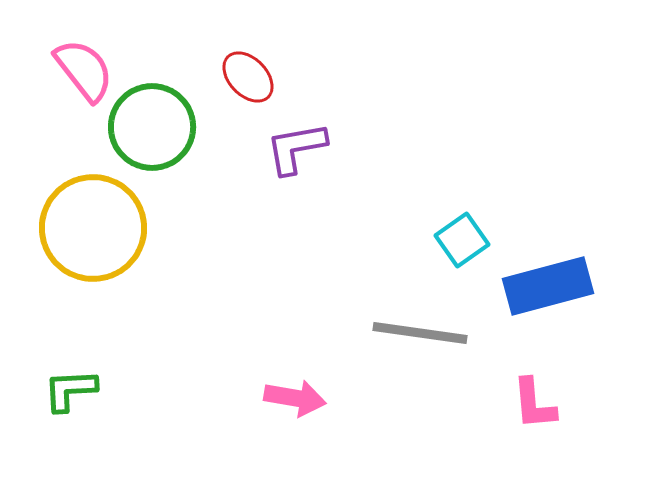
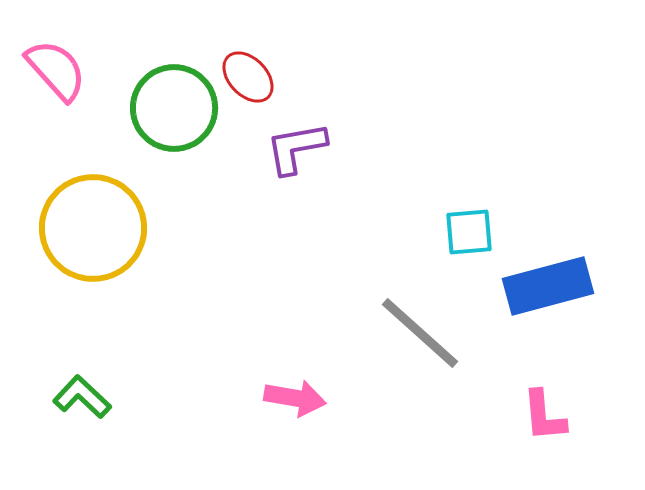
pink semicircle: moved 28 px left; rotated 4 degrees counterclockwise
green circle: moved 22 px right, 19 px up
cyan square: moved 7 px right, 8 px up; rotated 30 degrees clockwise
gray line: rotated 34 degrees clockwise
green L-shape: moved 12 px right, 7 px down; rotated 46 degrees clockwise
pink L-shape: moved 10 px right, 12 px down
